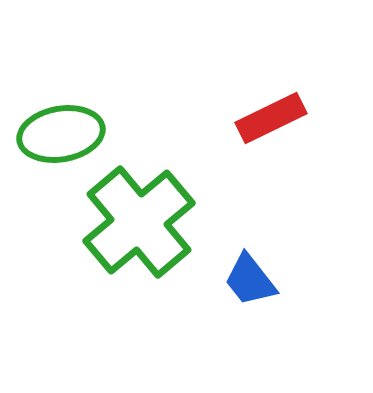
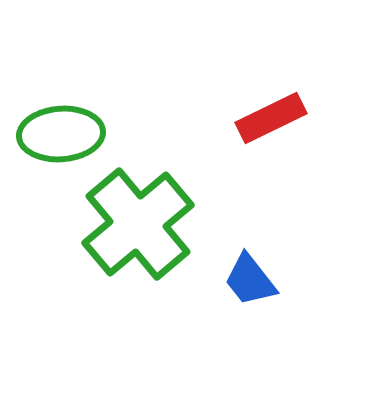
green ellipse: rotated 6 degrees clockwise
green cross: moved 1 px left, 2 px down
